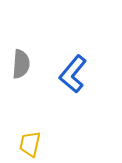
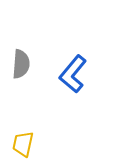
yellow trapezoid: moved 7 px left
